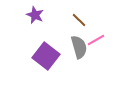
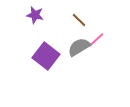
purple star: rotated 12 degrees counterclockwise
pink line: rotated 12 degrees counterclockwise
gray semicircle: rotated 105 degrees counterclockwise
